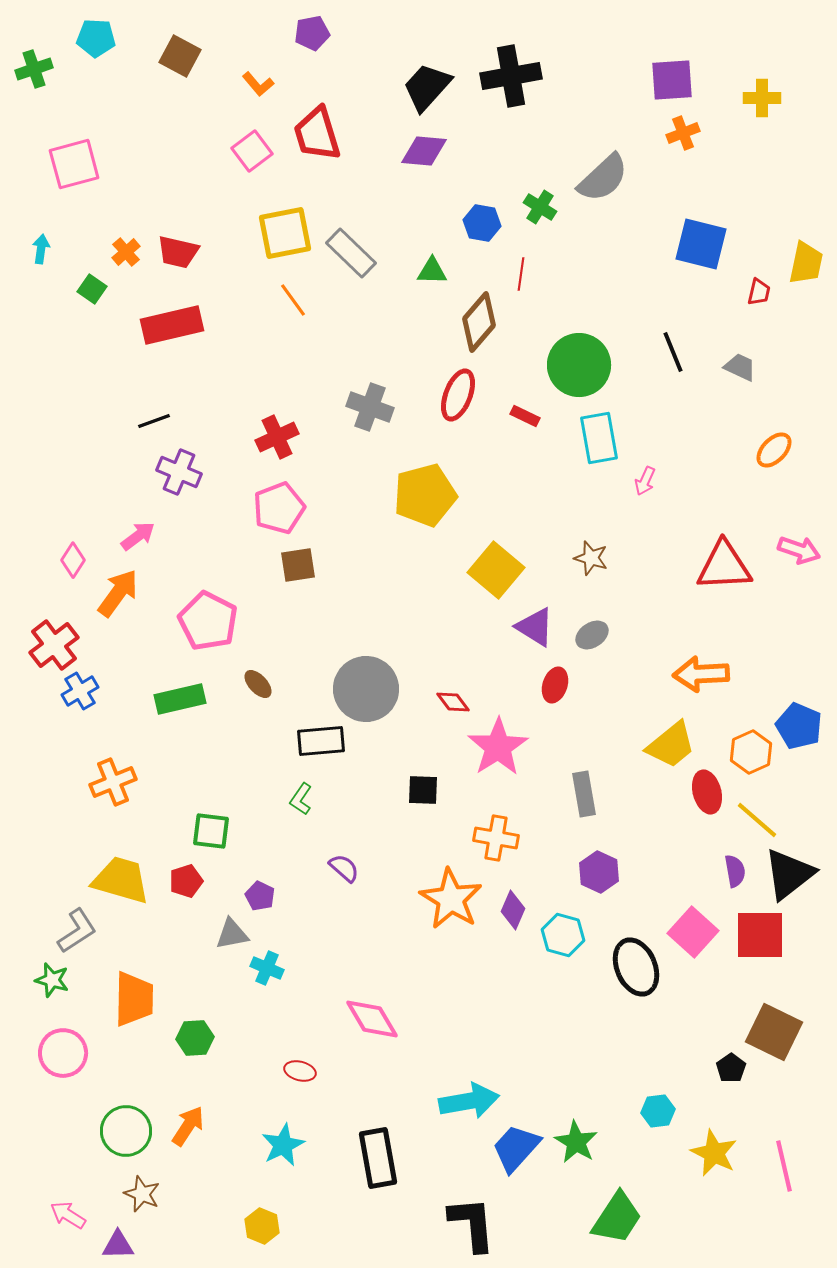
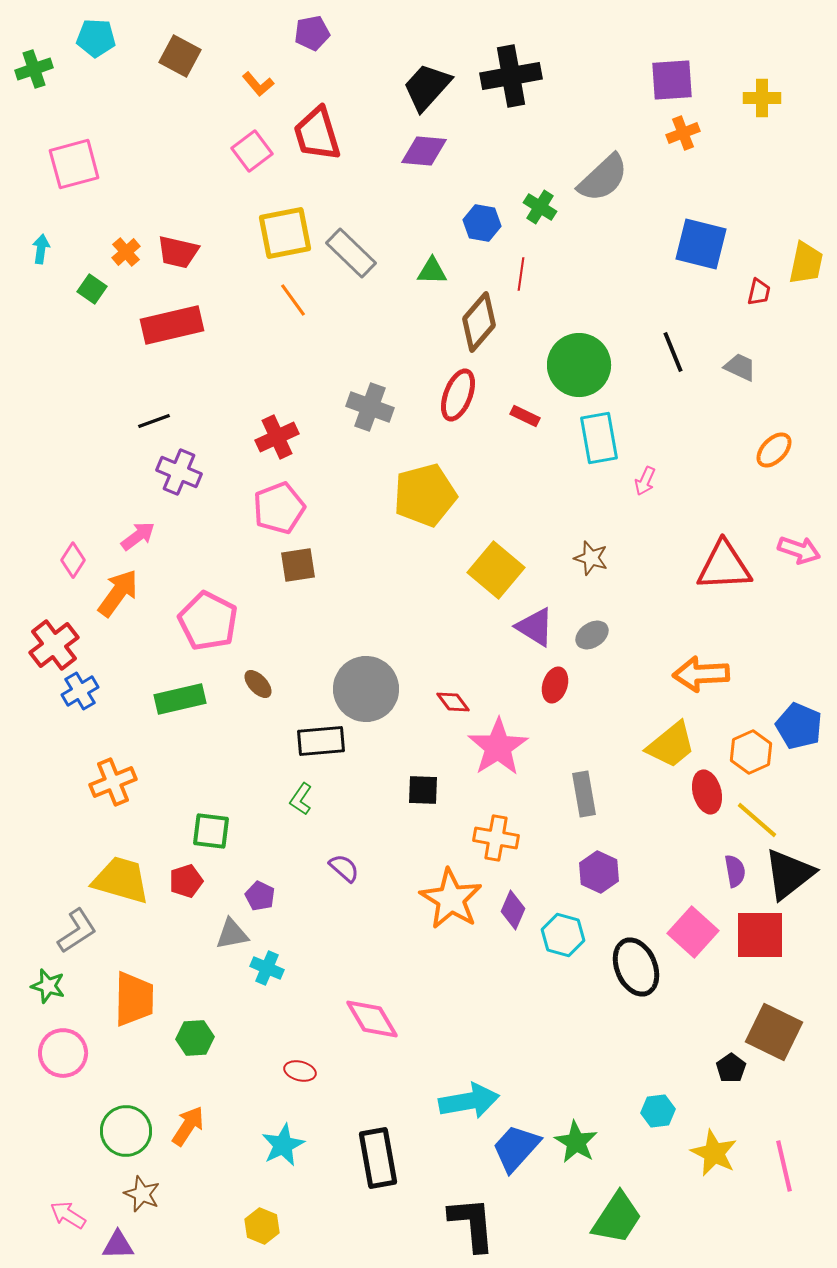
green star at (52, 980): moved 4 px left, 6 px down
